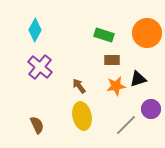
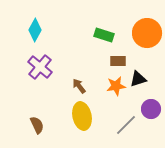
brown rectangle: moved 6 px right, 1 px down
